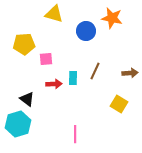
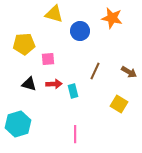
blue circle: moved 6 px left
pink square: moved 2 px right
brown arrow: moved 1 px left, 1 px up; rotated 35 degrees clockwise
cyan rectangle: moved 13 px down; rotated 16 degrees counterclockwise
black triangle: moved 2 px right, 15 px up; rotated 21 degrees counterclockwise
